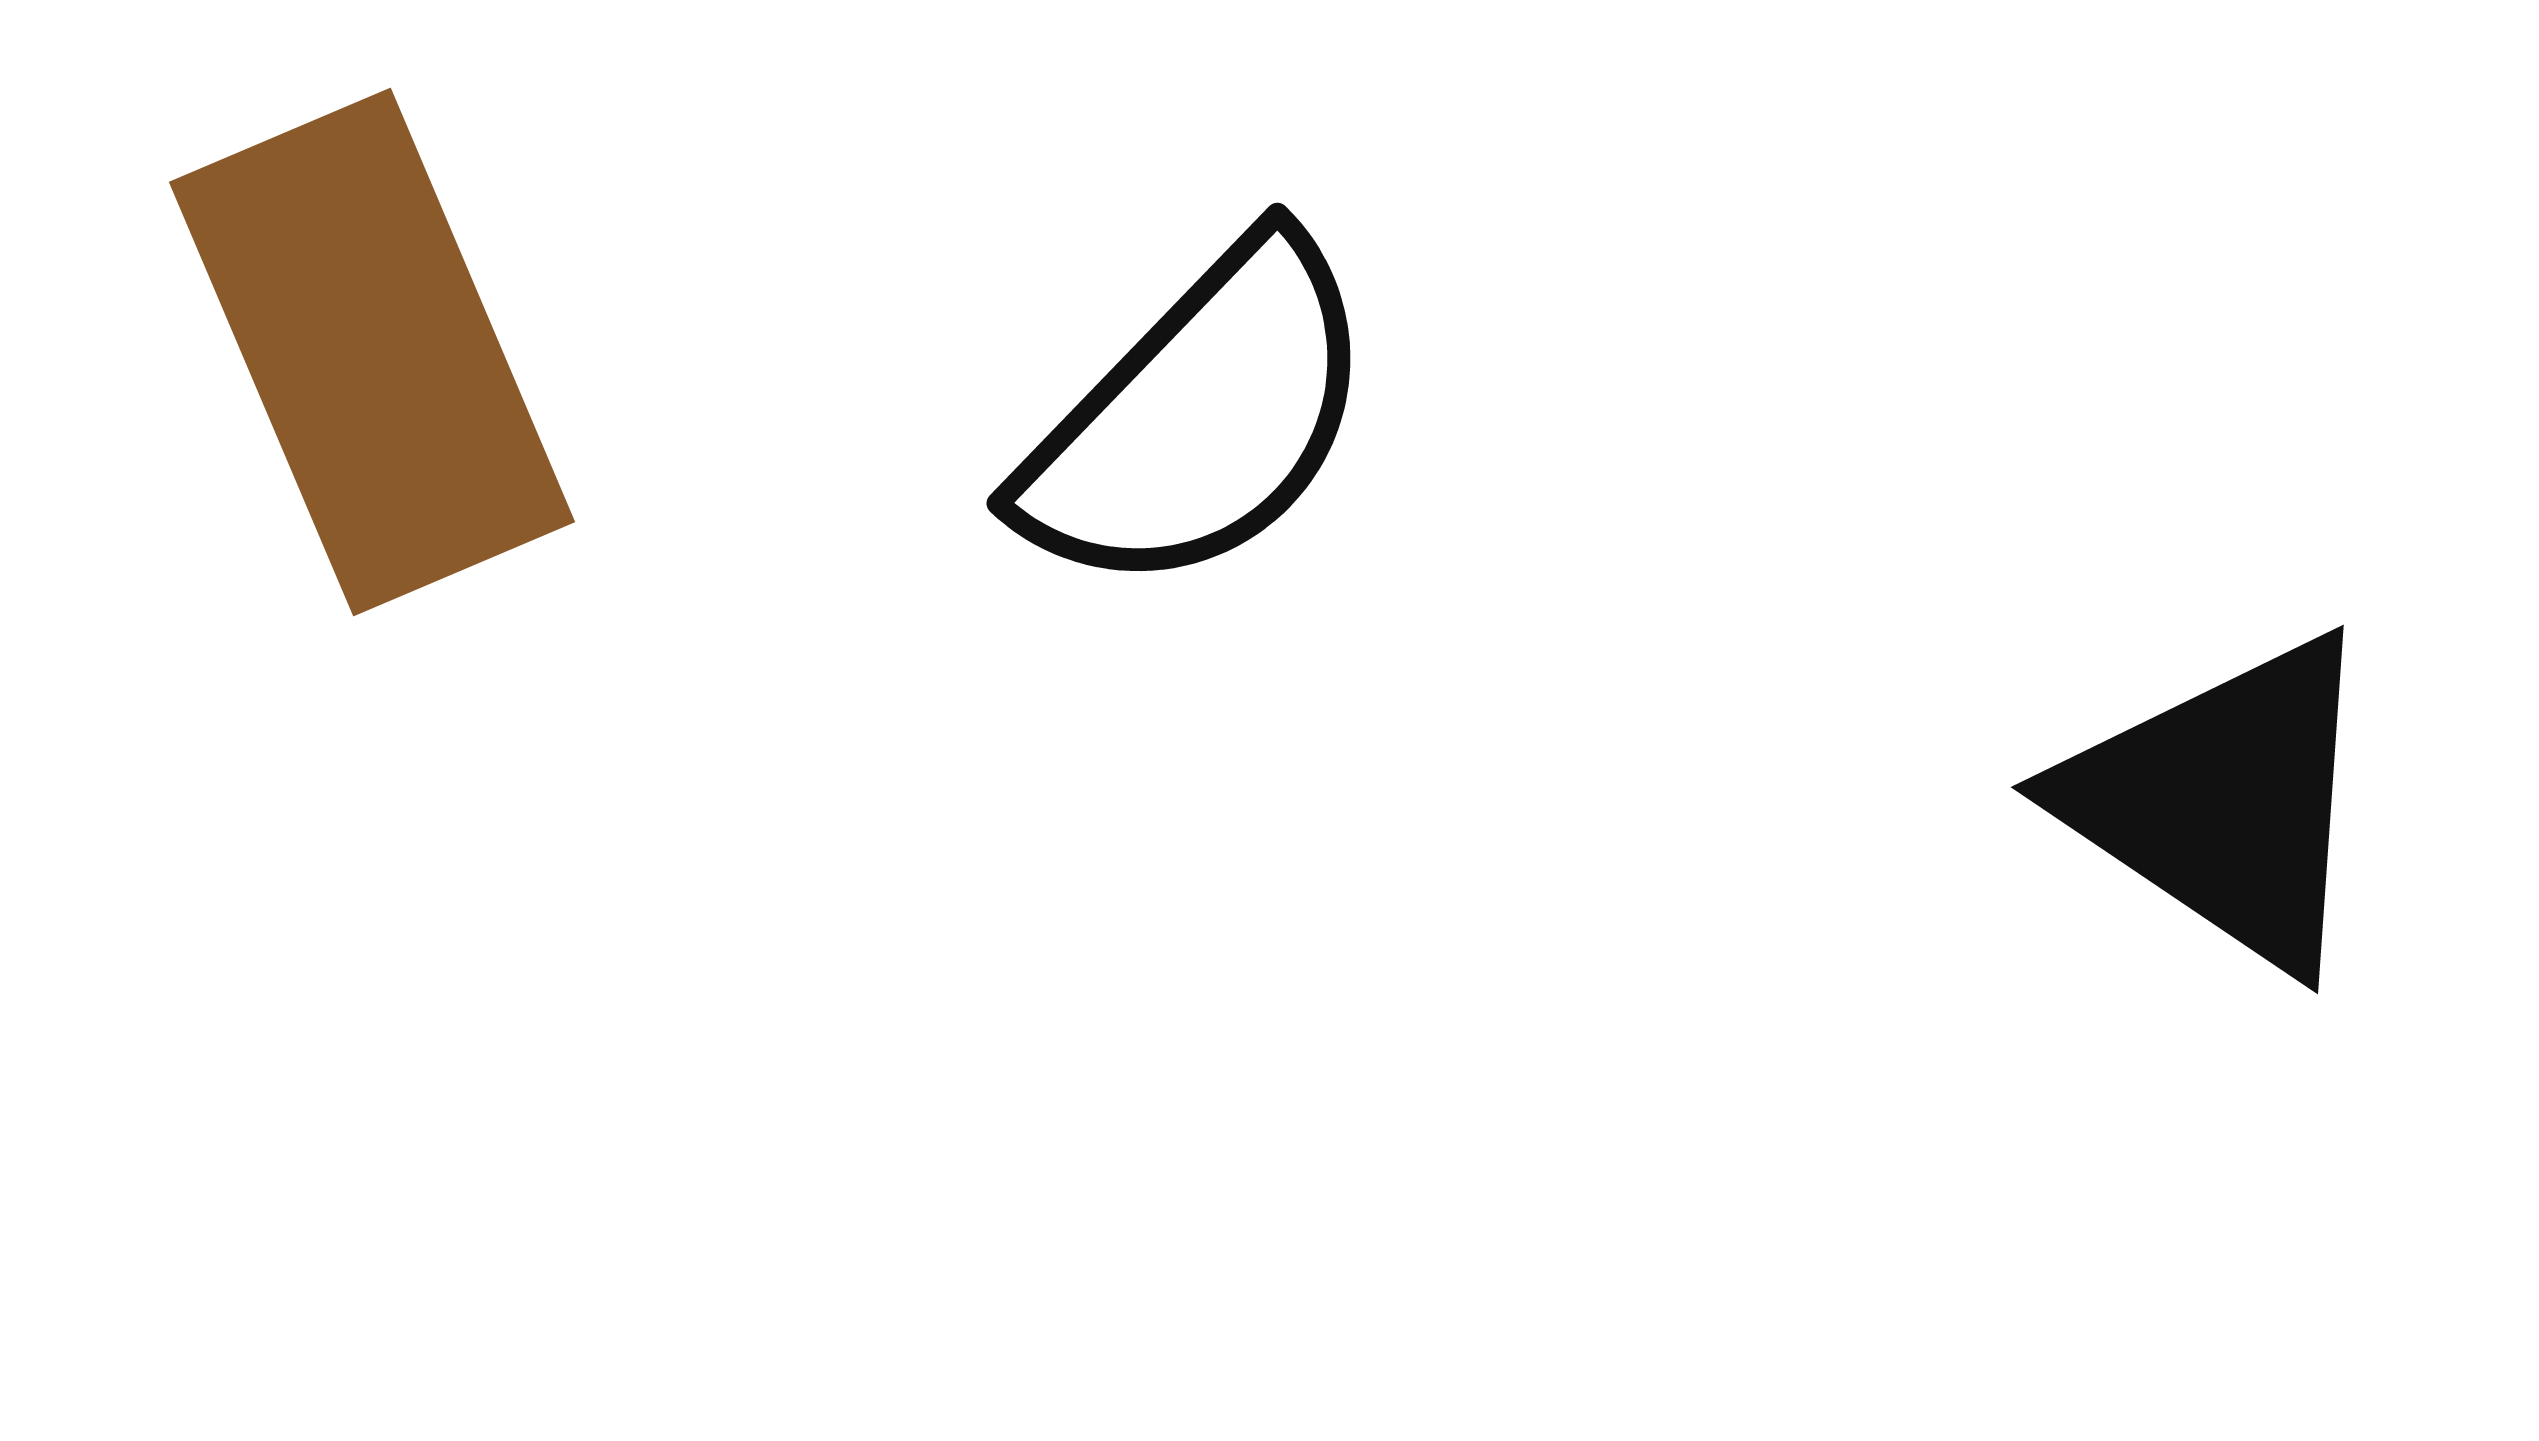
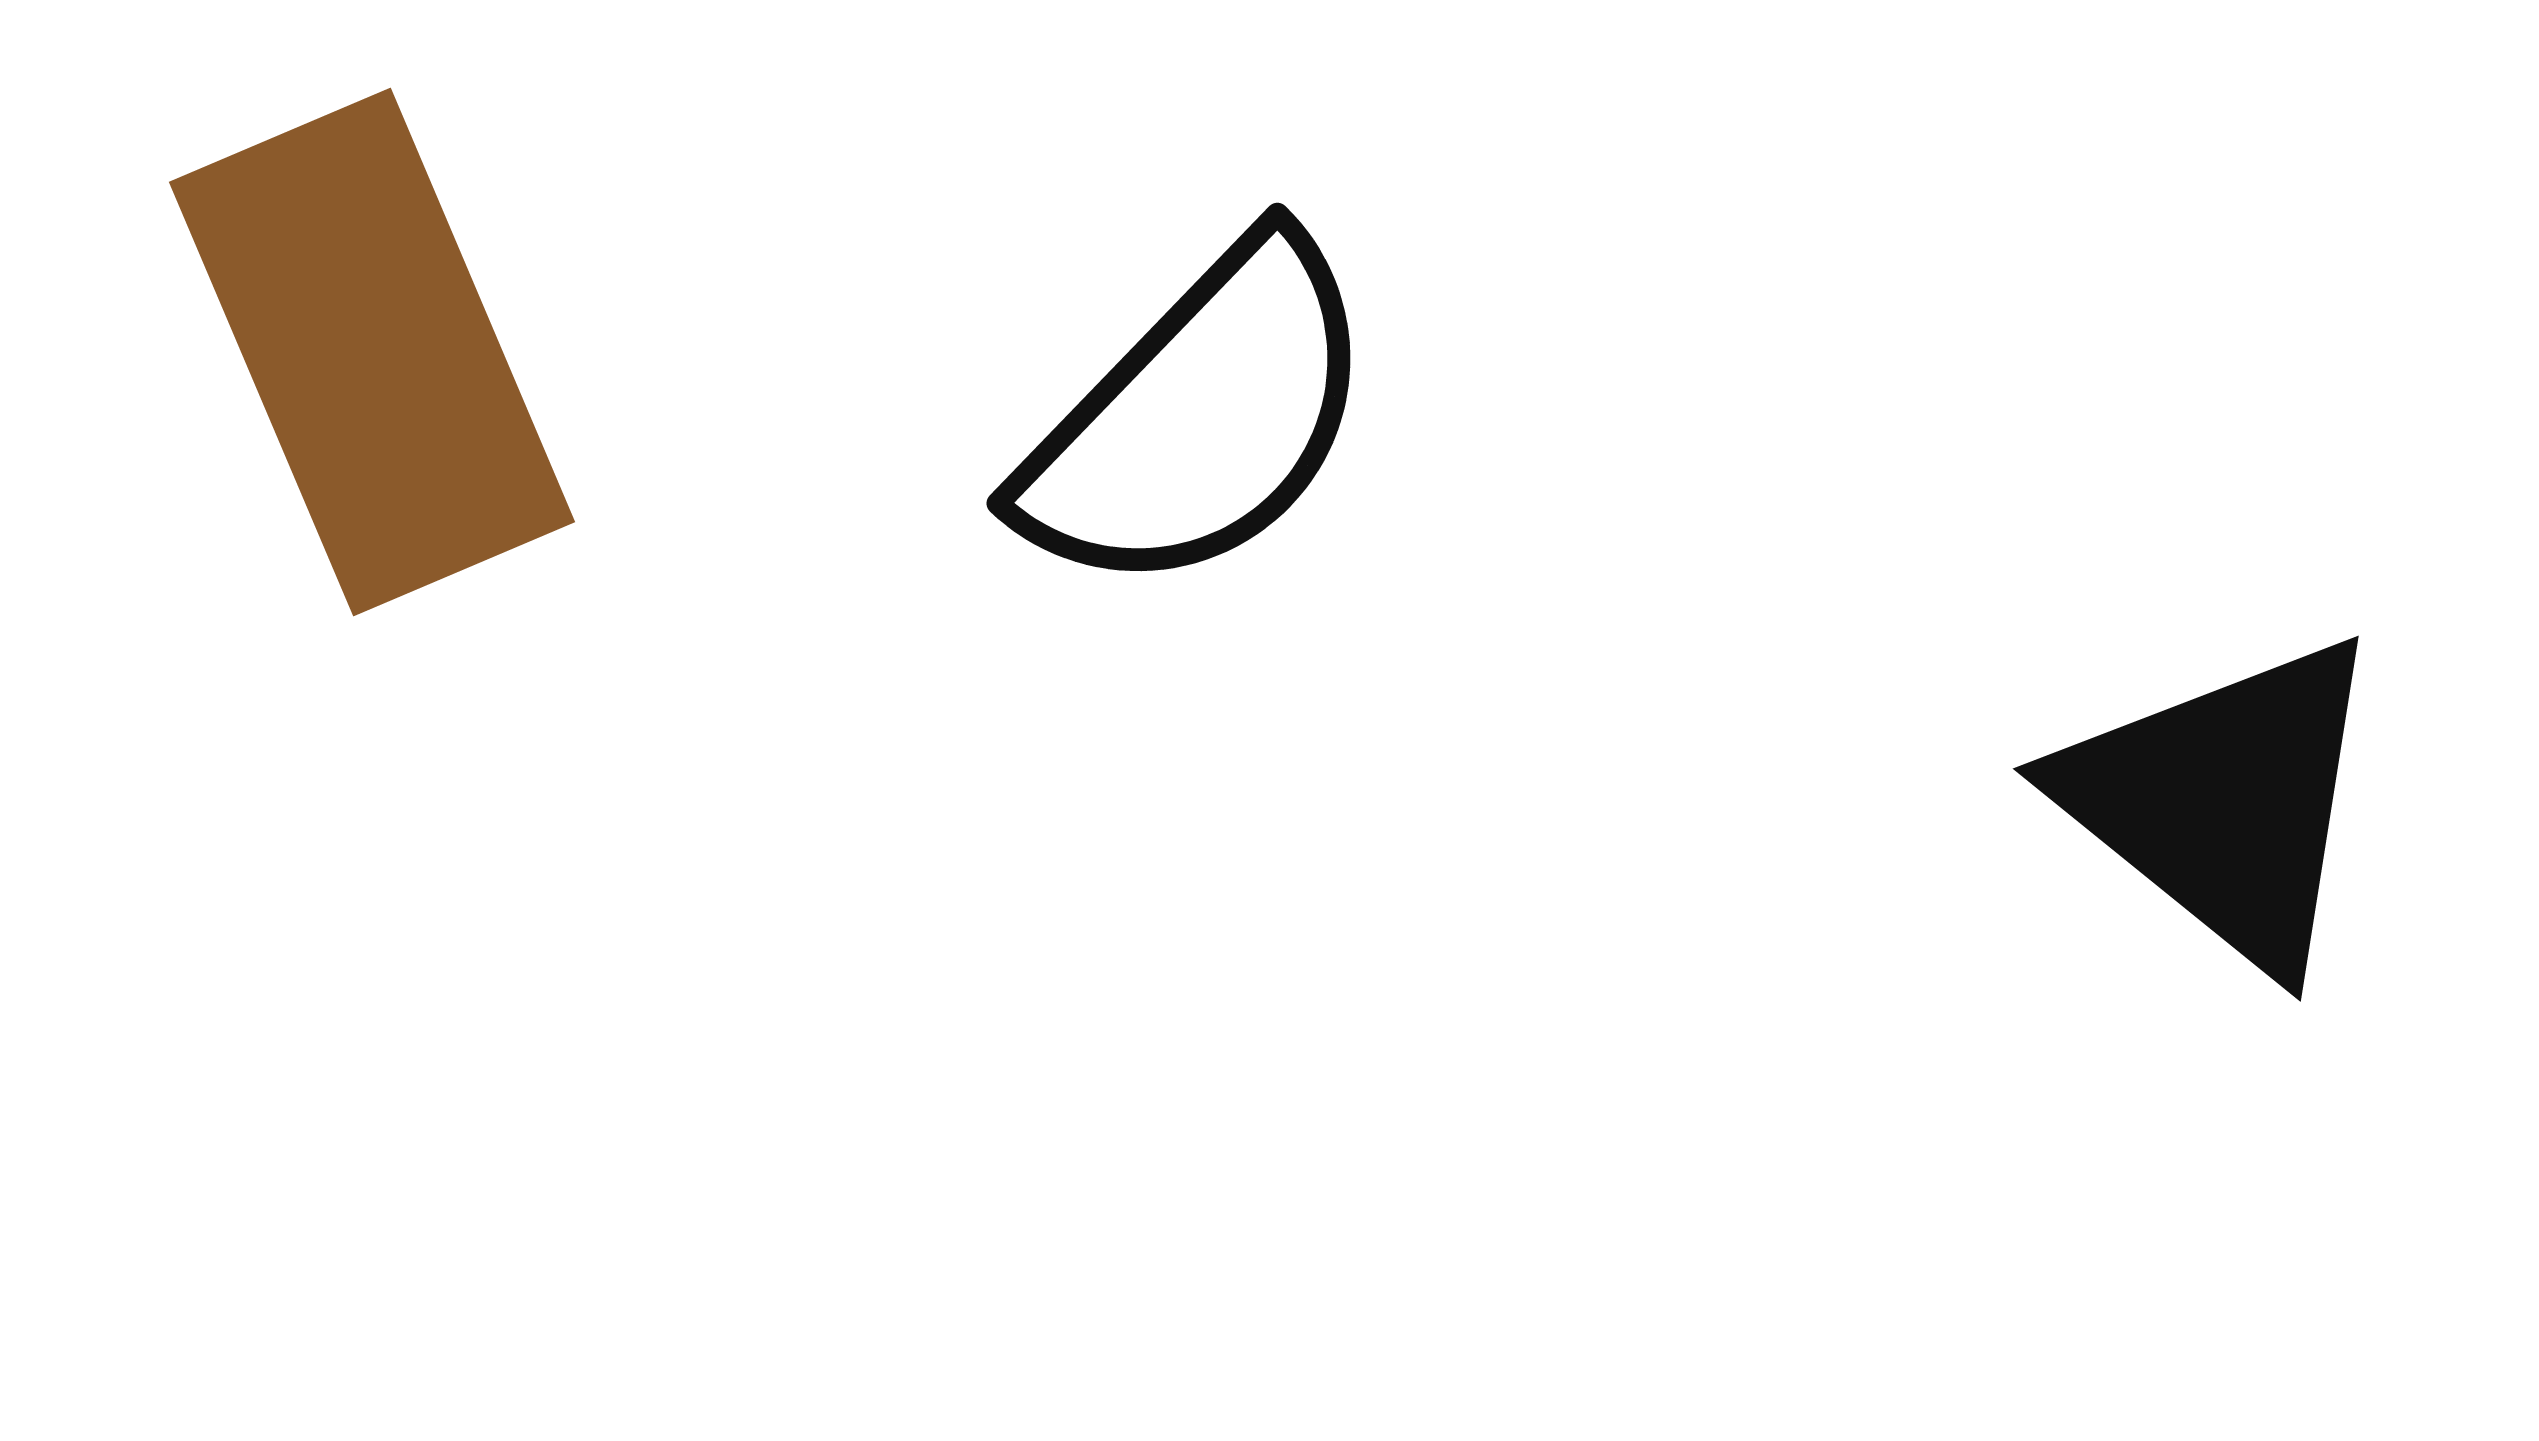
black triangle: rotated 5 degrees clockwise
